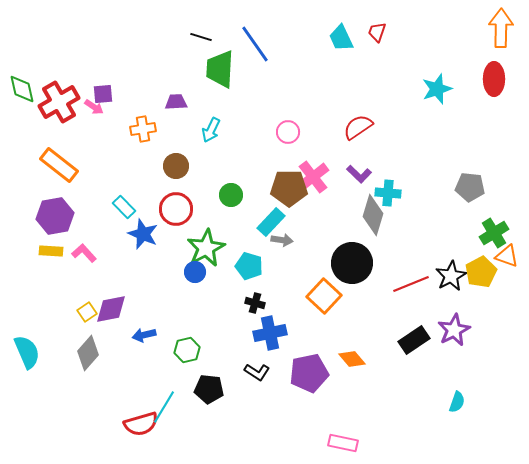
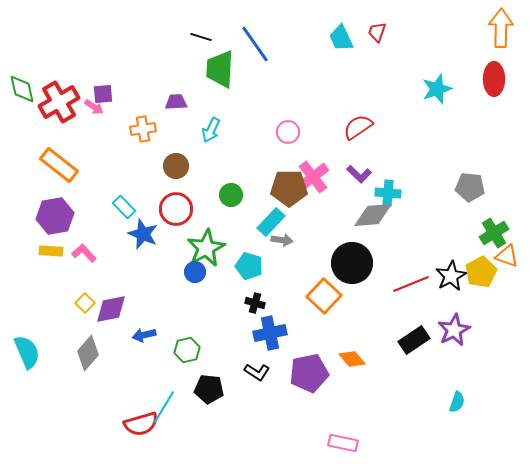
gray diamond at (373, 215): rotated 69 degrees clockwise
yellow square at (87, 312): moved 2 px left, 9 px up; rotated 12 degrees counterclockwise
